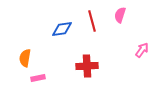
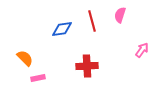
orange semicircle: rotated 126 degrees clockwise
